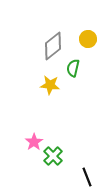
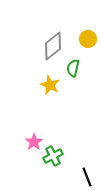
yellow star: rotated 18 degrees clockwise
green cross: rotated 18 degrees clockwise
